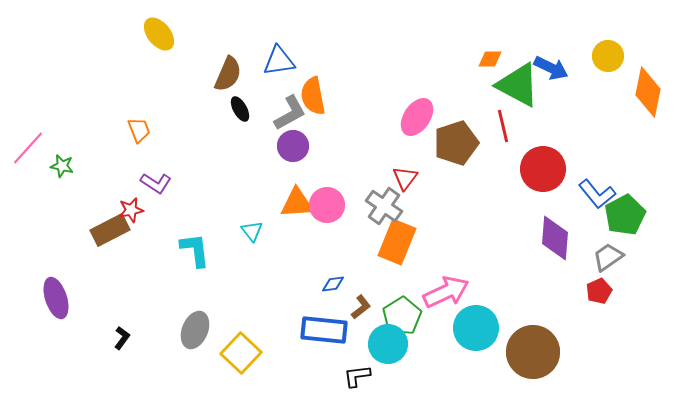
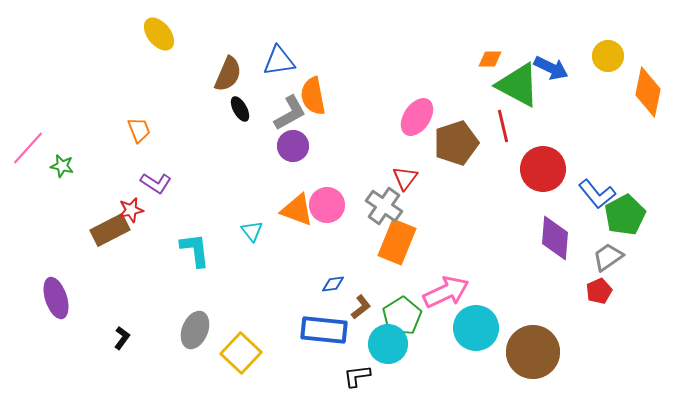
orange triangle at (297, 203): moved 7 px down; rotated 24 degrees clockwise
